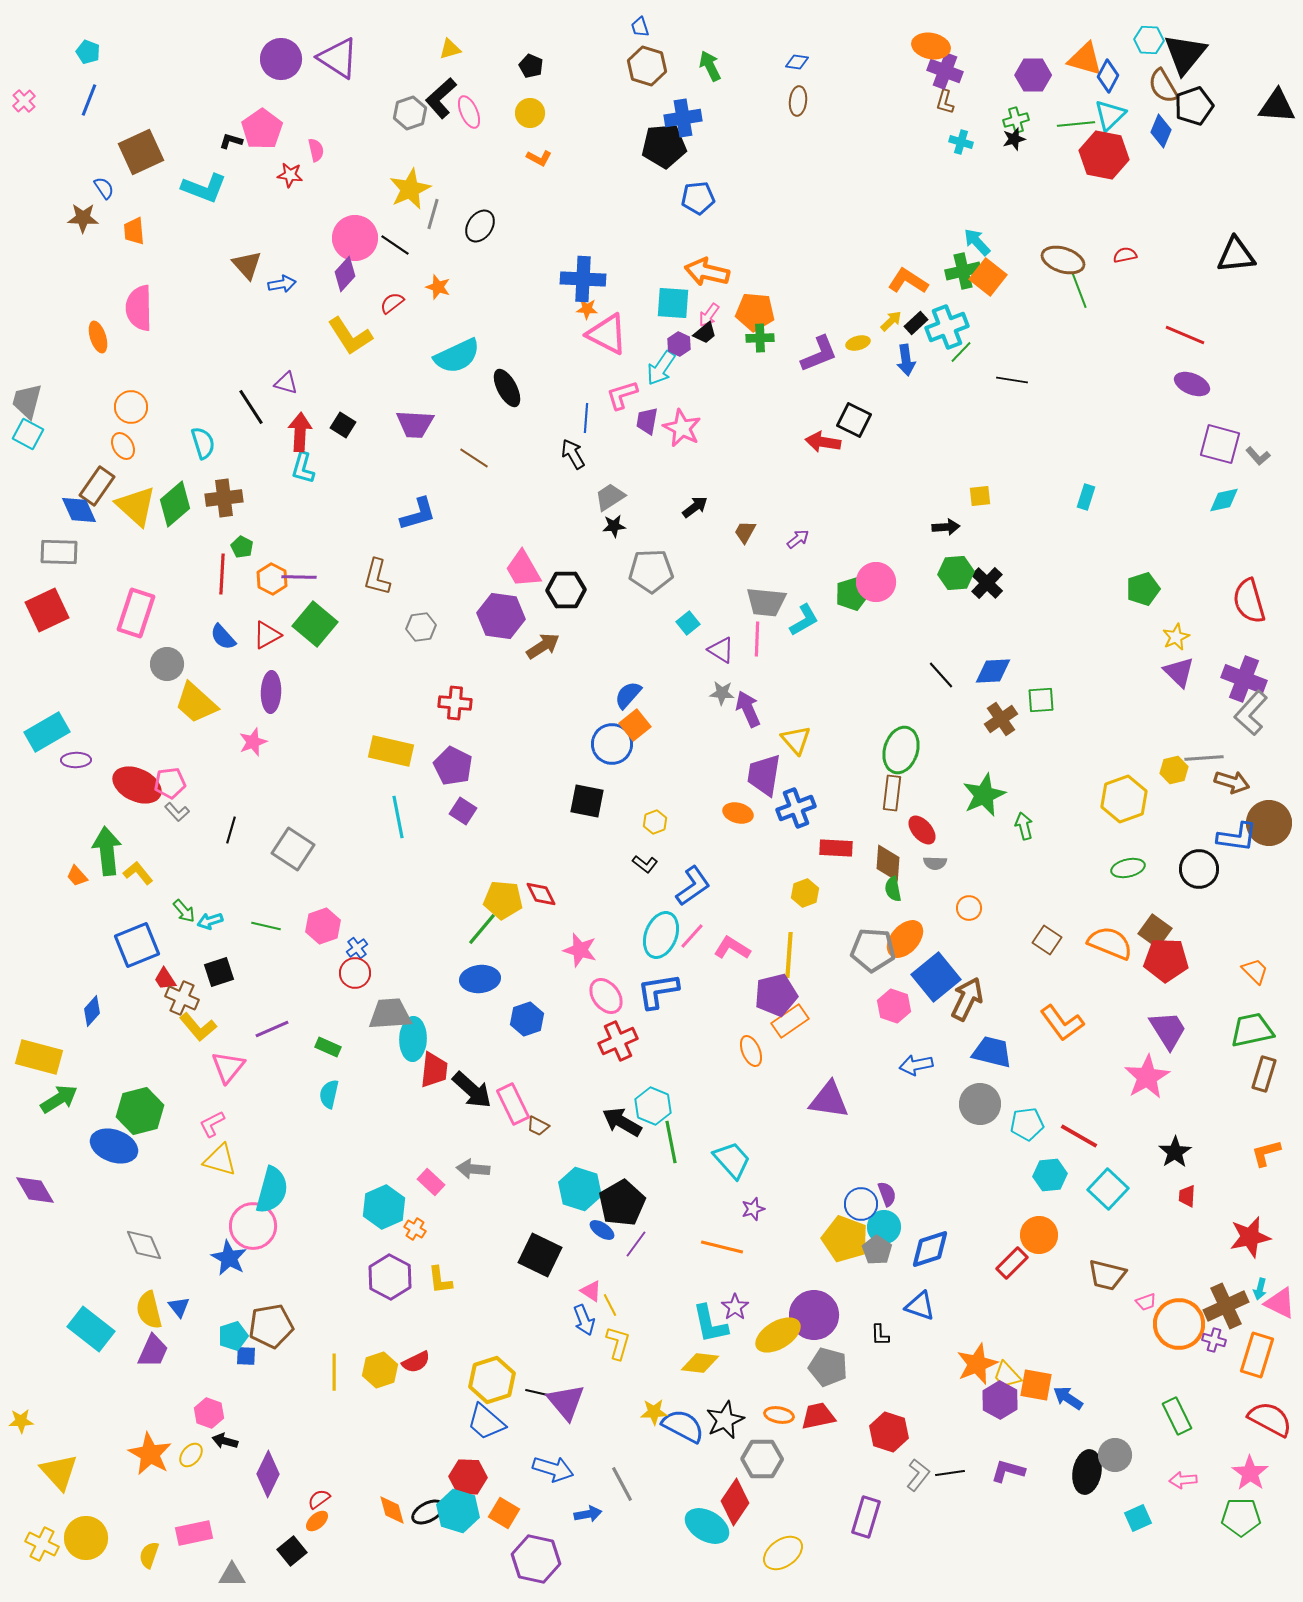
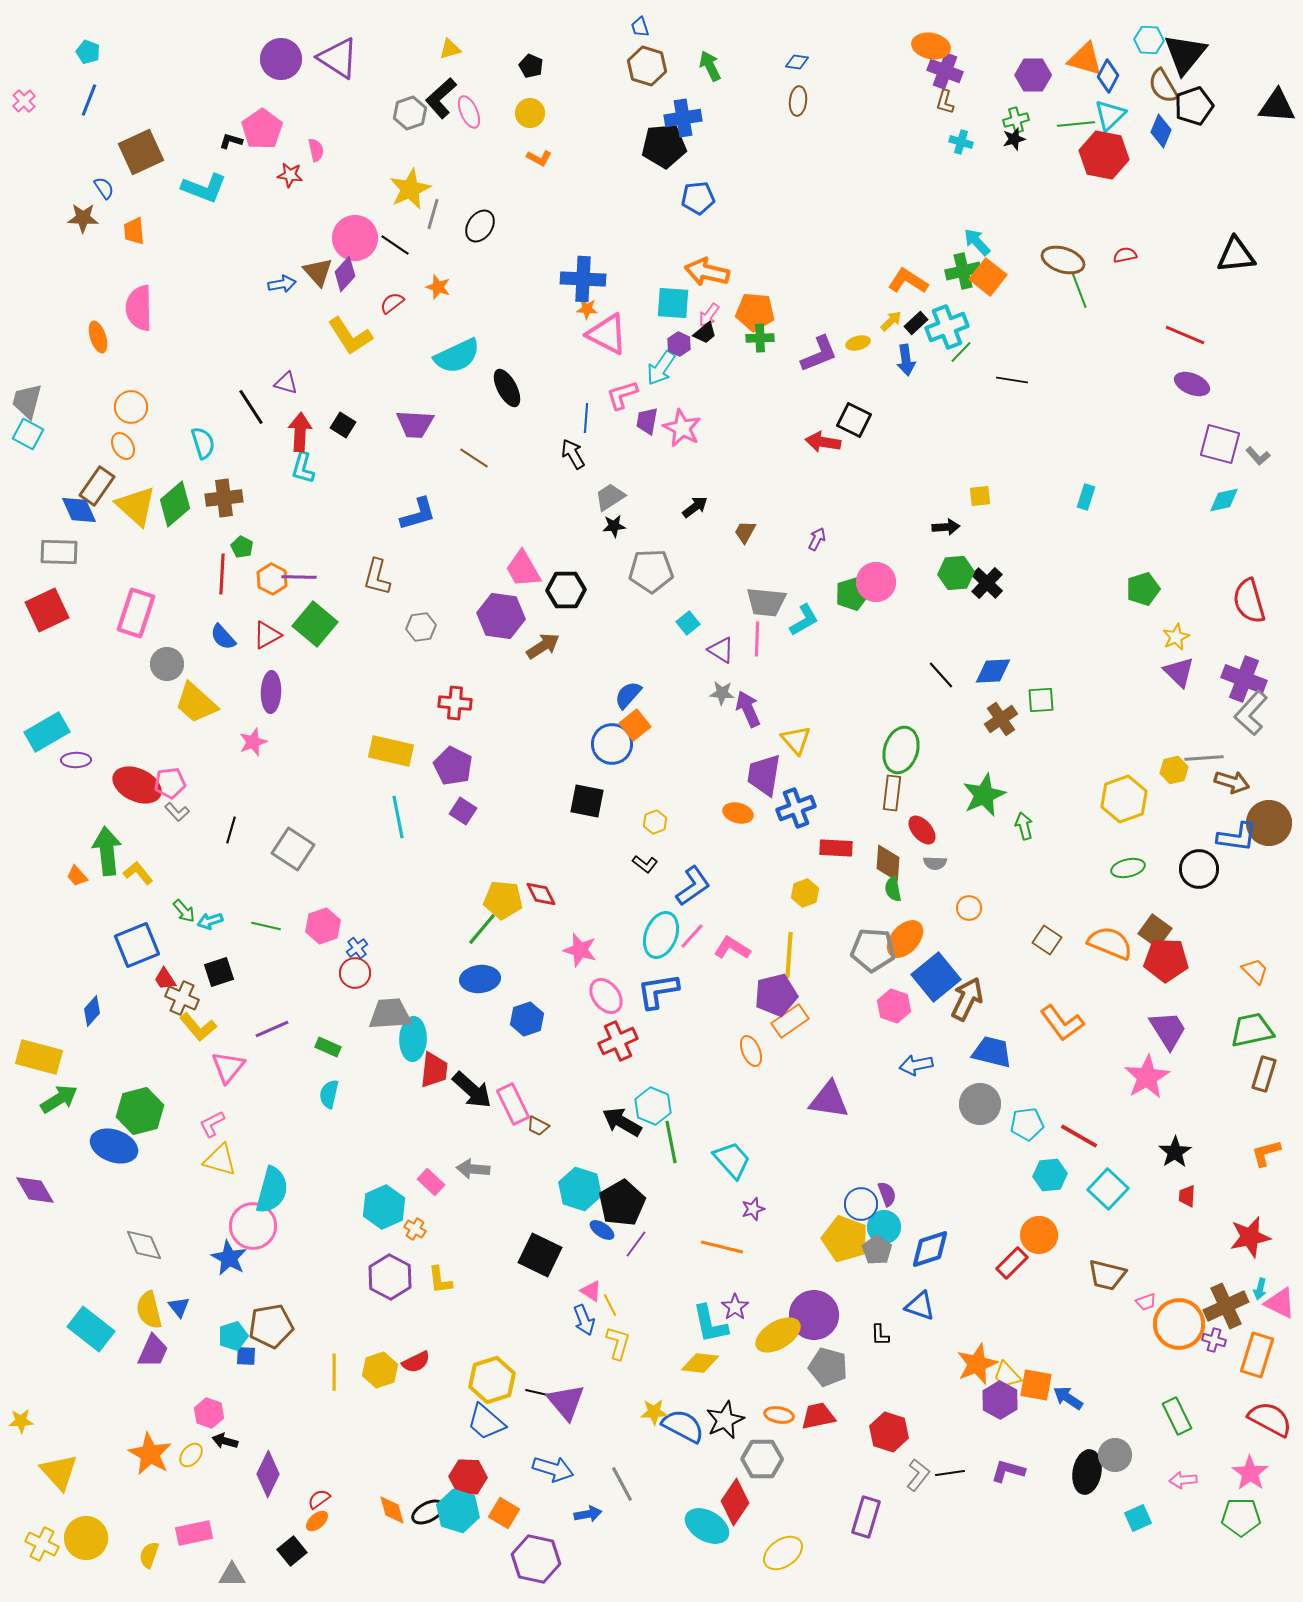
brown triangle at (247, 265): moved 71 px right, 7 px down
purple arrow at (798, 539): moved 19 px right; rotated 25 degrees counterclockwise
